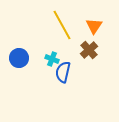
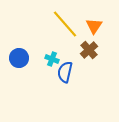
yellow line: moved 3 px right, 1 px up; rotated 12 degrees counterclockwise
blue semicircle: moved 2 px right
